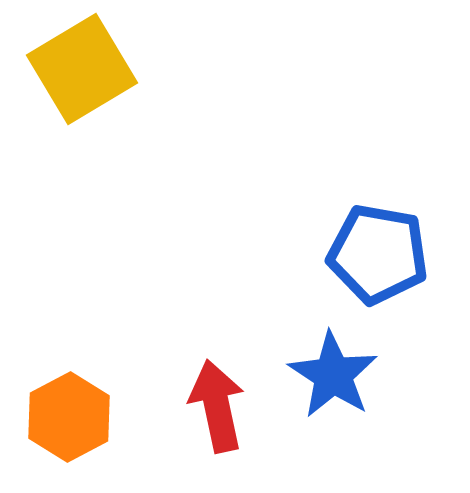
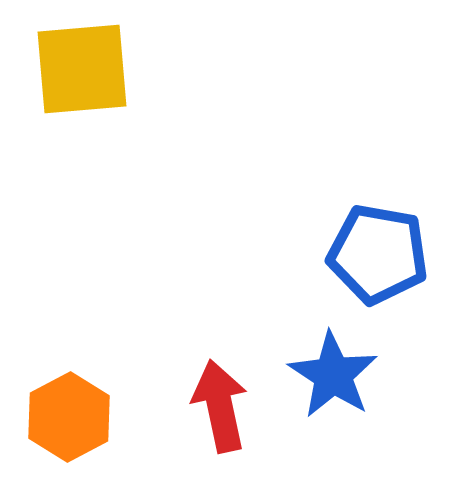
yellow square: rotated 26 degrees clockwise
red arrow: moved 3 px right
